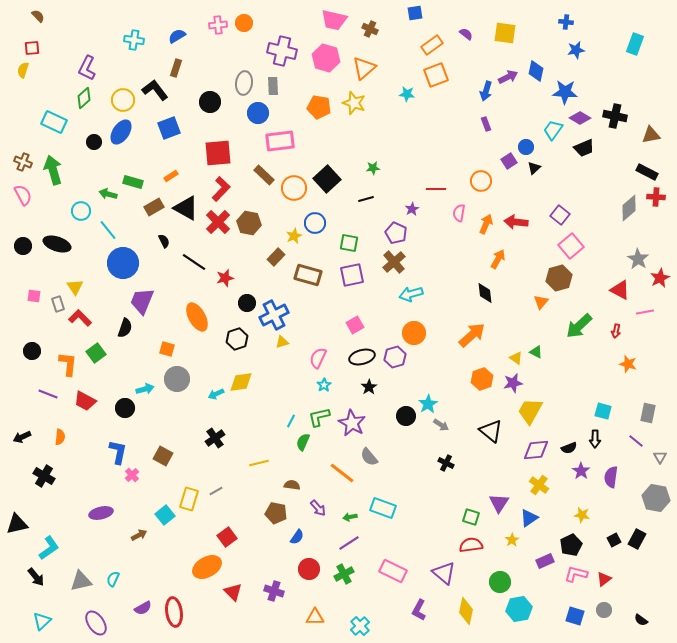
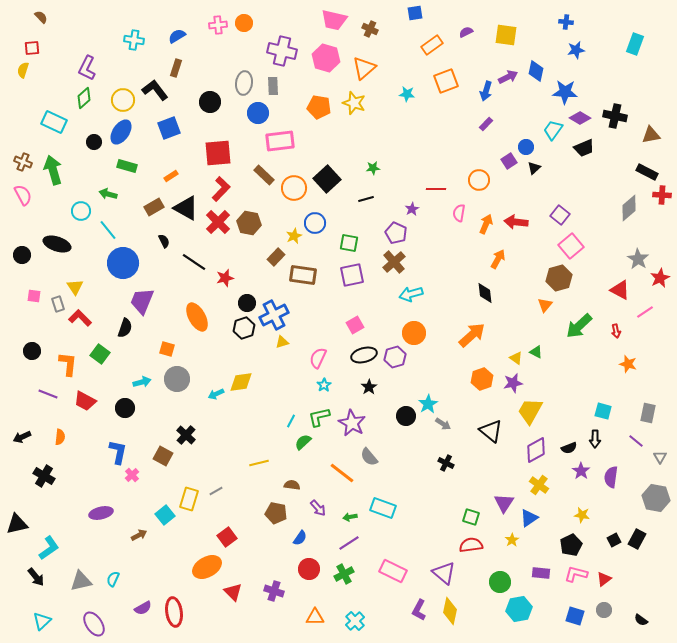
brown semicircle at (38, 16): moved 3 px right, 1 px down
yellow square at (505, 33): moved 1 px right, 2 px down
purple semicircle at (466, 34): moved 2 px up; rotated 64 degrees counterclockwise
orange square at (436, 75): moved 10 px right, 6 px down
purple rectangle at (486, 124): rotated 64 degrees clockwise
orange circle at (481, 181): moved 2 px left, 1 px up
green rectangle at (133, 182): moved 6 px left, 16 px up
red cross at (656, 197): moved 6 px right, 2 px up
black circle at (23, 246): moved 1 px left, 9 px down
brown rectangle at (308, 275): moved 5 px left; rotated 8 degrees counterclockwise
orange triangle at (541, 302): moved 4 px right, 3 px down
pink line at (645, 312): rotated 24 degrees counterclockwise
red arrow at (616, 331): rotated 24 degrees counterclockwise
black hexagon at (237, 339): moved 7 px right, 11 px up
green square at (96, 353): moved 4 px right, 1 px down; rotated 18 degrees counterclockwise
black ellipse at (362, 357): moved 2 px right, 2 px up
cyan arrow at (145, 389): moved 3 px left, 7 px up
gray arrow at (441, 425): moved 2 px right, 1 px up
black cross at (215, 438): moved 29 px left, 3 px up; rotated 12 degrees counterclockwise
green semicircle at (303, 442): rotated 24 degrees clockwise
purple diamond at (536, 450): rotated 24 degrees counterclockwise
purple triangle at (499, 503): moved 5 px right
blue semicircle at (297, 537): moved 3 px right, 1 px down
purple rectangle at (545, 561): moved 4 px left, 12 px down; rotated 30 degrees clockwise
yellow diamond at (466, 611): moved 16 px left
purple ellipse at (96, 623): moved 2 px left, 1 px down
cyan cross at (360, 626): moved 5 px left, 5 px up
